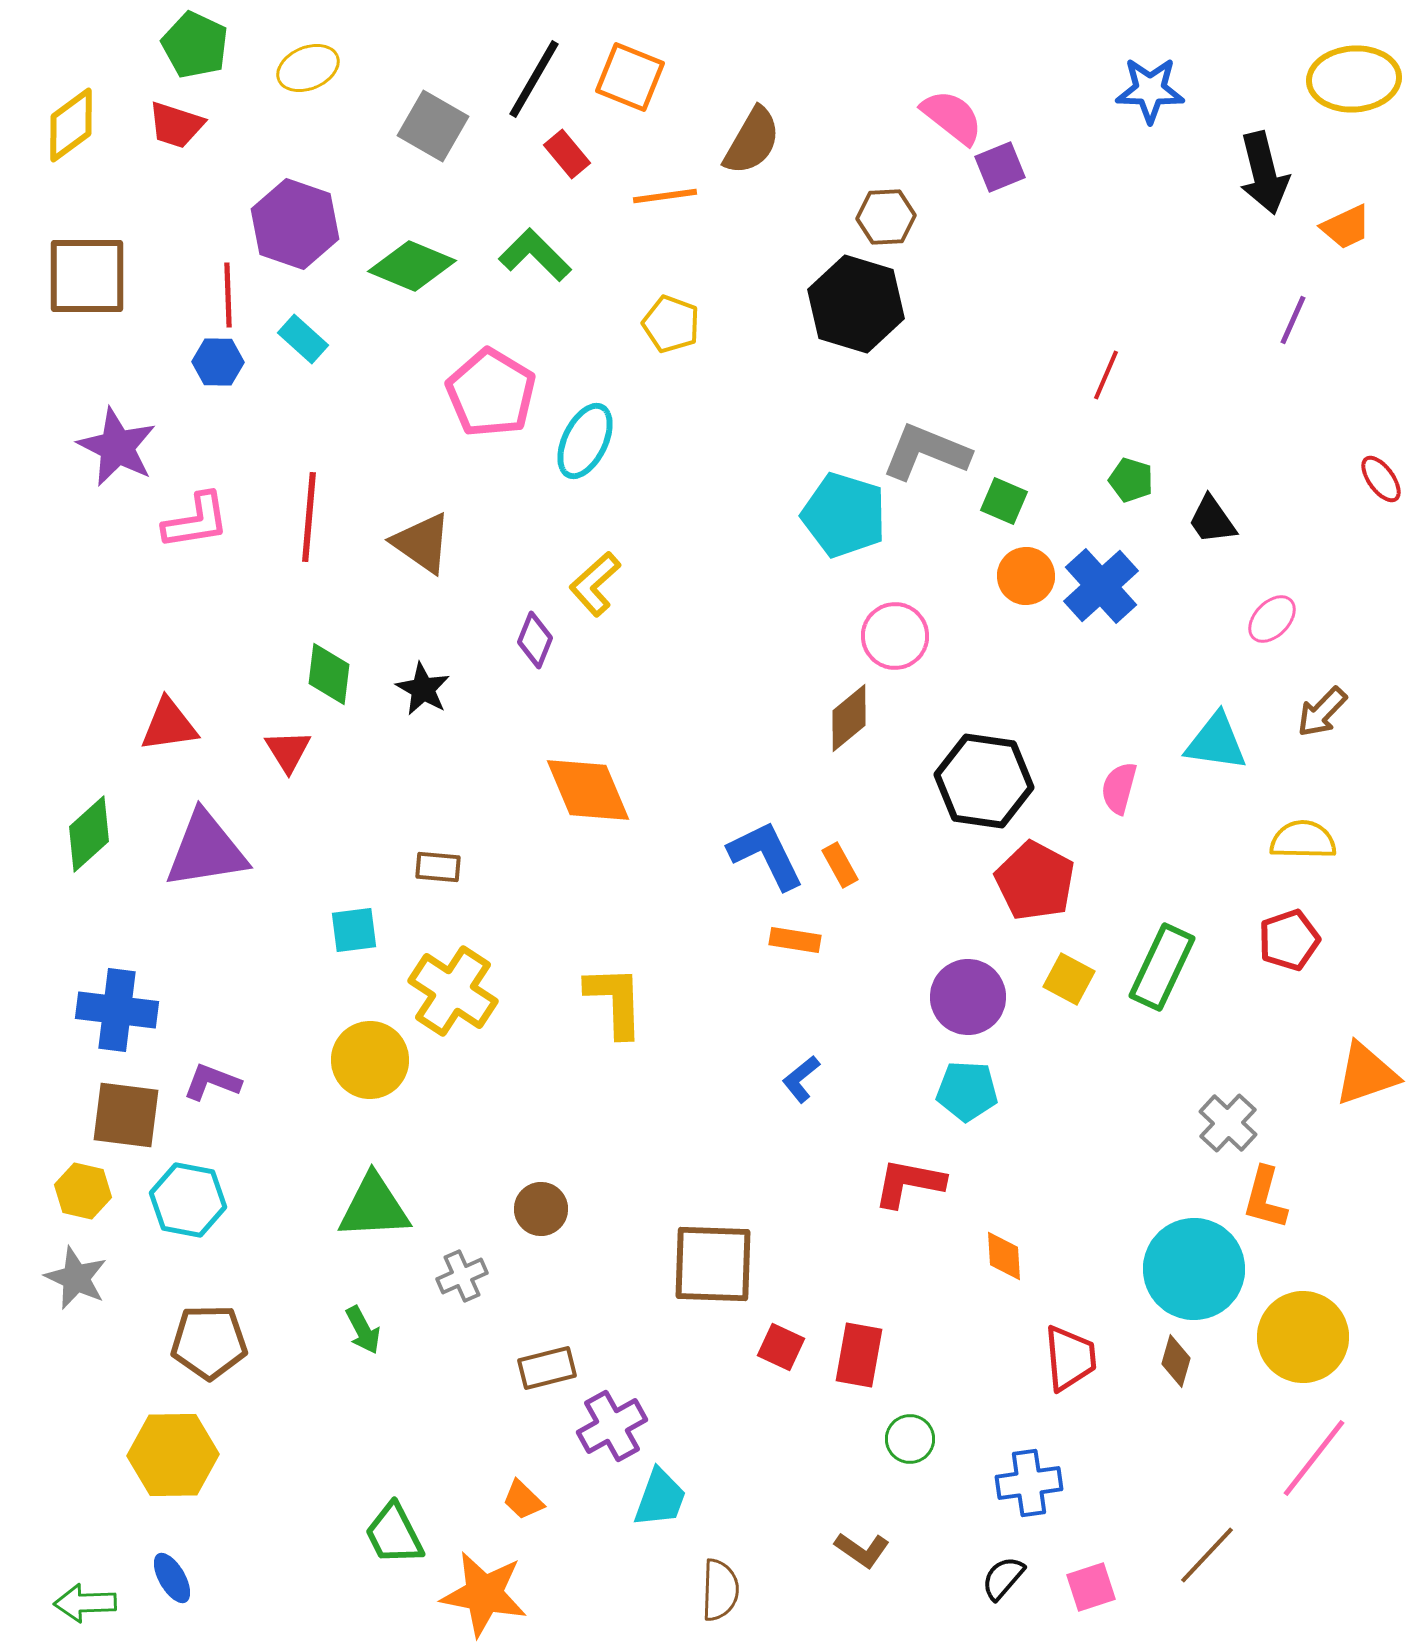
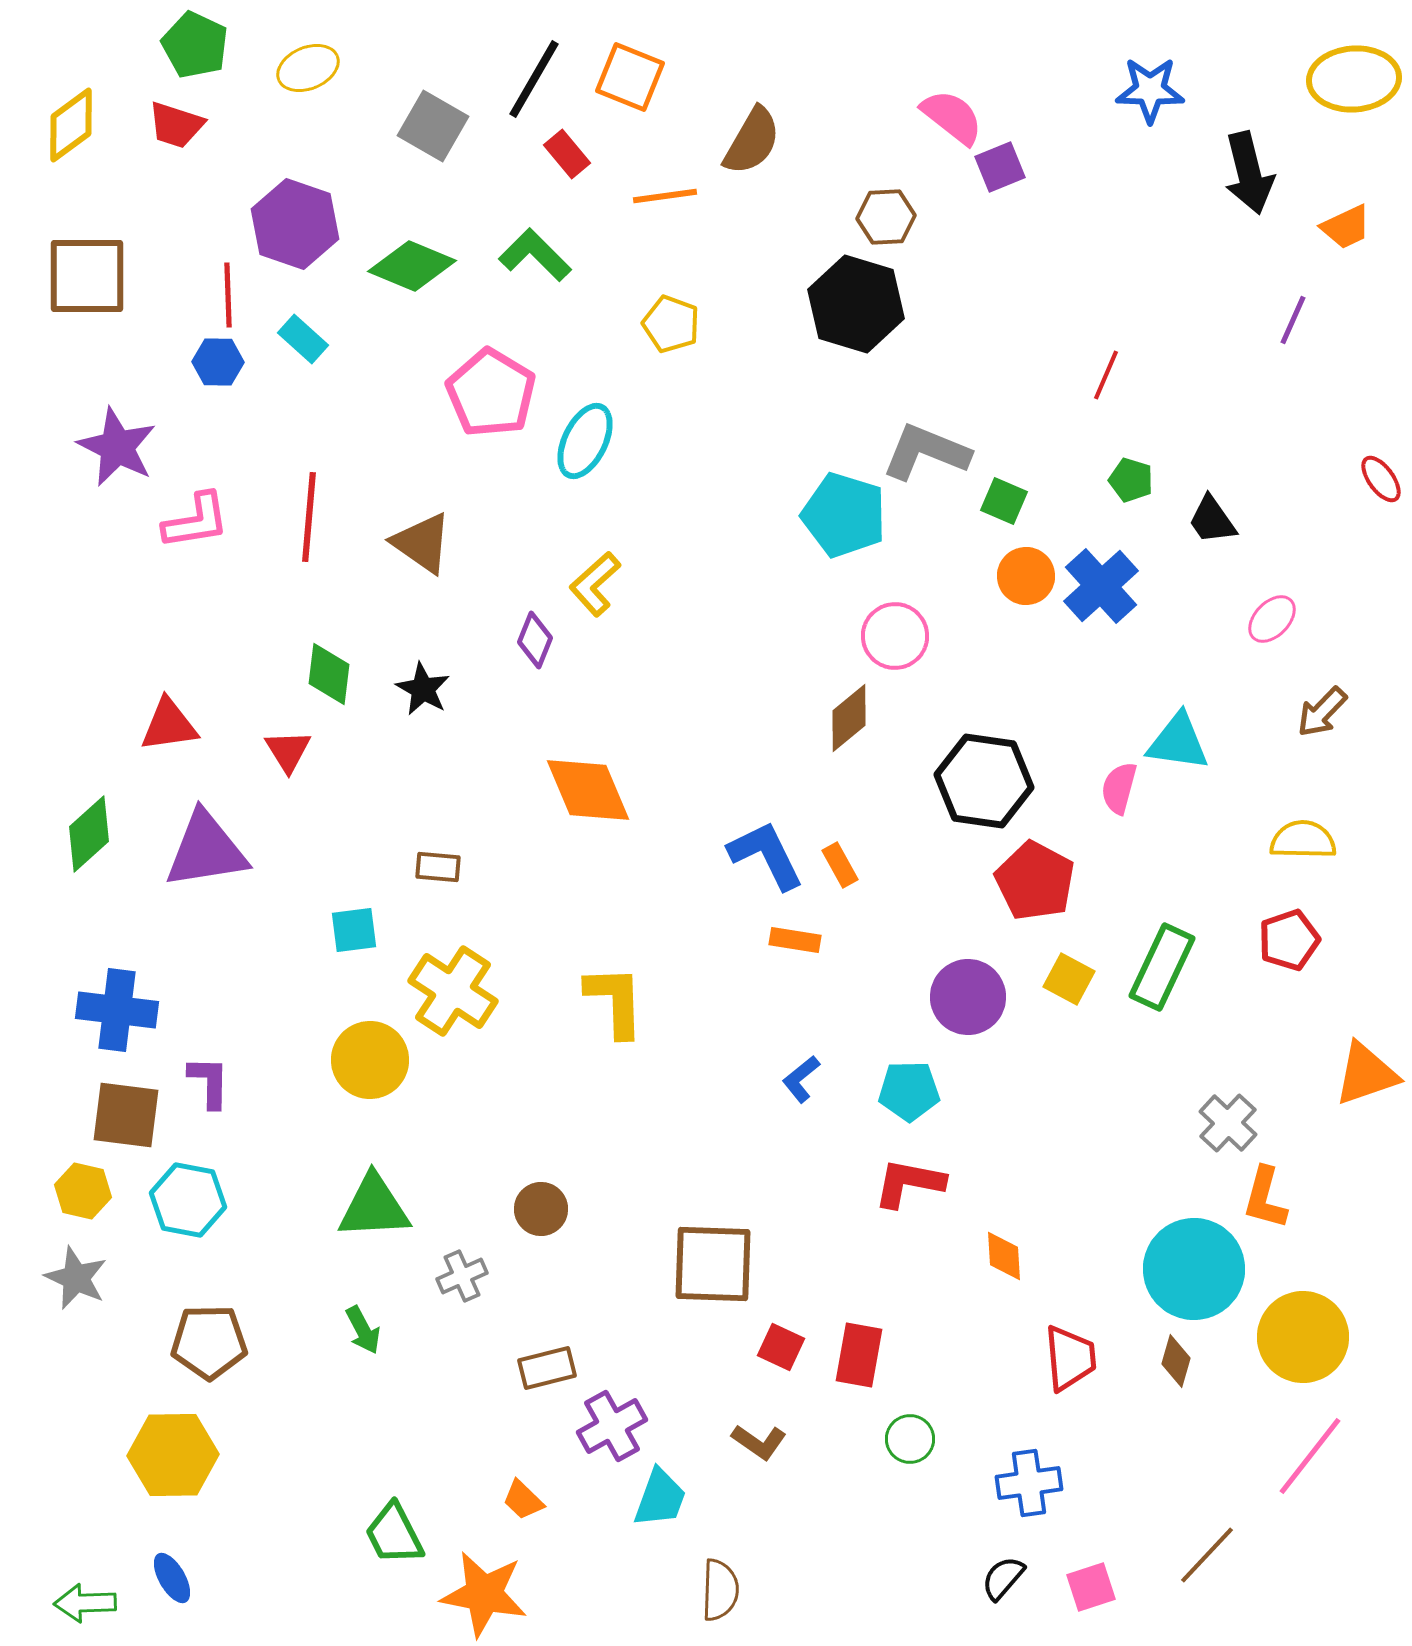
black arrow at (1264, 173): moved 15 px left
cyan triangle at (1216, 742): moved 38 px left
purple L-shape at (212, 1082): moved 3 px left; rotated 70 degrees clockwise
cyan pentagon at (967, 1091): moved 58 px left; rotated 4 degrees counterclockwise
pink line at (1314, 1458): moved 4 px left, 2 px up
brown L-shape at (862, 1550): moved 103 px left, 108 px up
